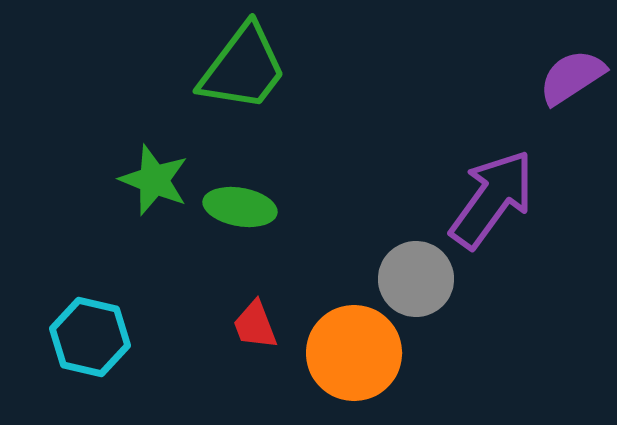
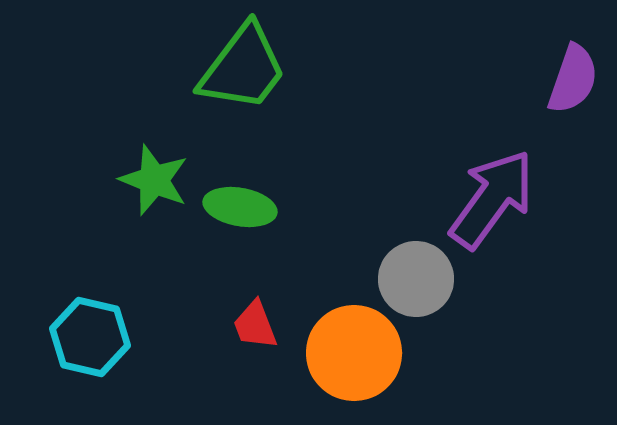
purple semicircle: moved 1 px right, 2 px down; rotated 142 degrees clockwise
